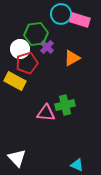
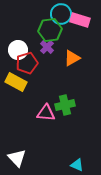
green hexagon: moved 14 px right, 4 px up
white circle: moved 2 px left, 1 px down
yellow rectangle: moved 1 px right, 1 px down
